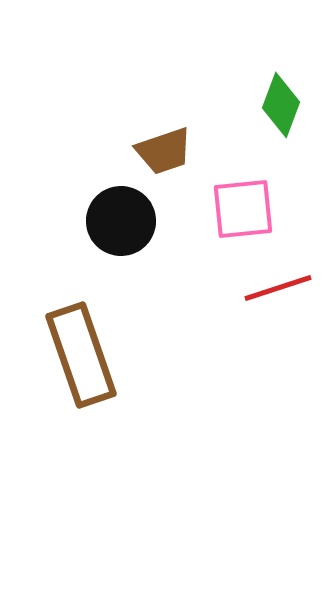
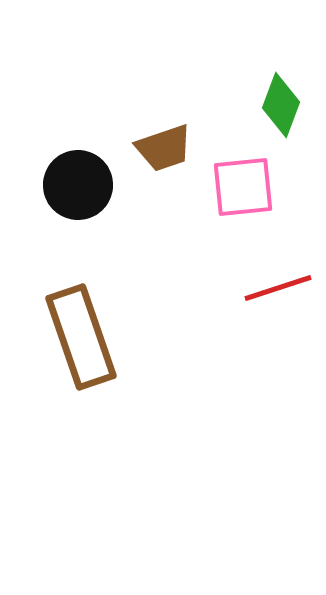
brown trapezoid: moved 3 px up
pink square: moved 22 px up
black circle: moved 43 px left, 36 px up
brown rectangle: moved 18 px up
